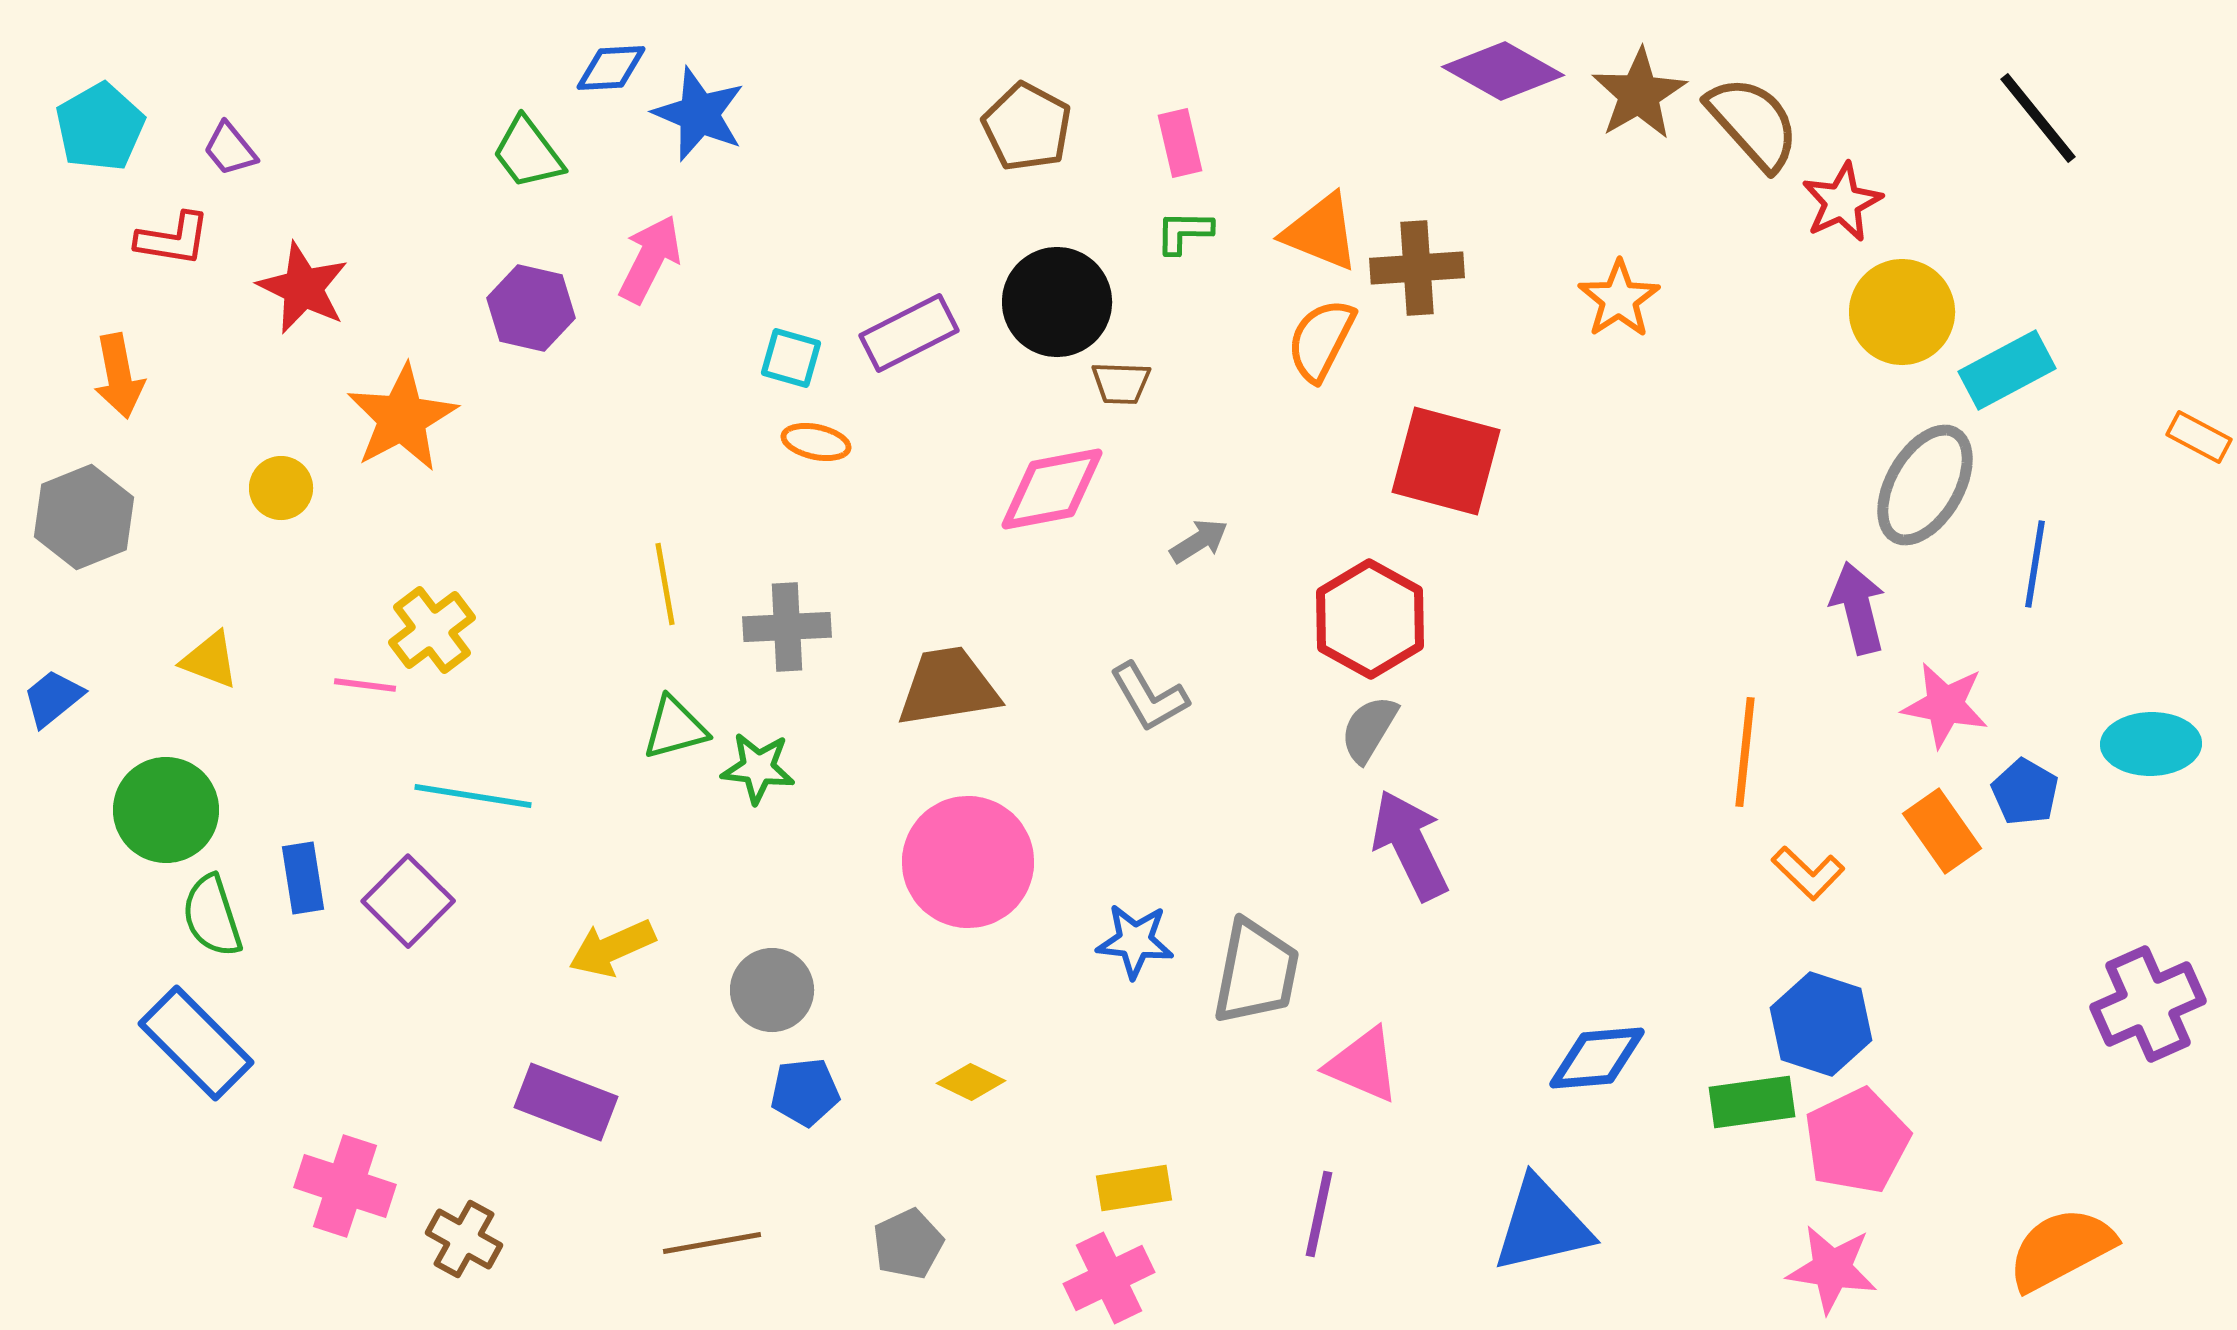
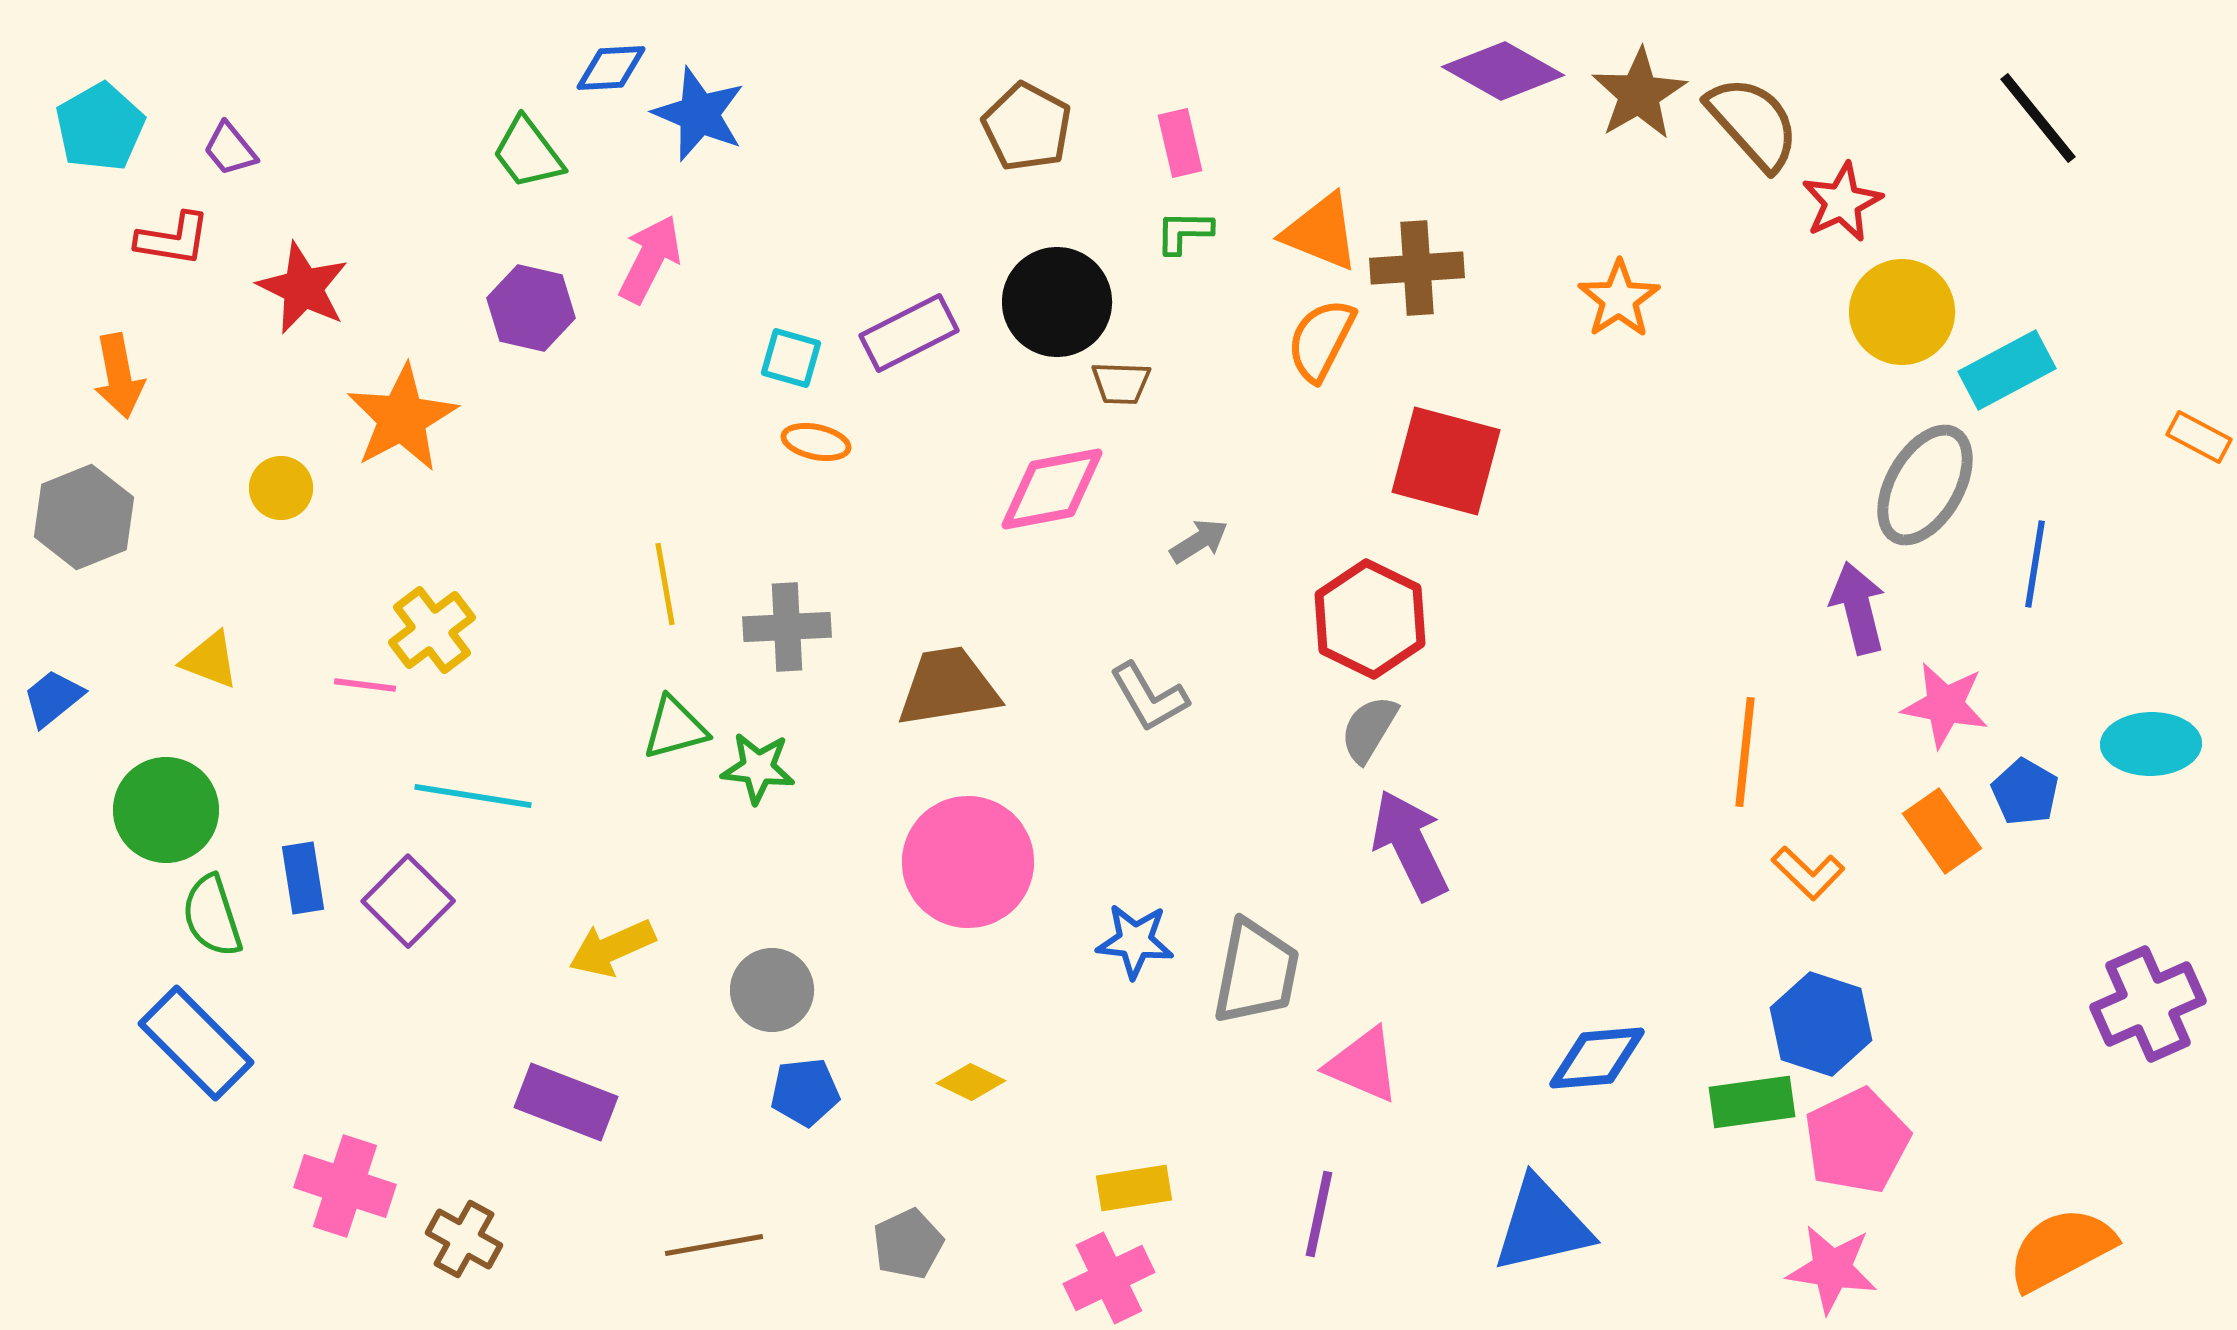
red hexagon at (1370, 619): rotated 3 degrees counterclockwise
brown line at (712, 1243): moved 2 px right, 2 px down
